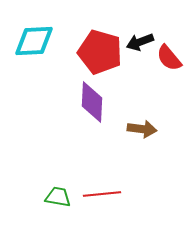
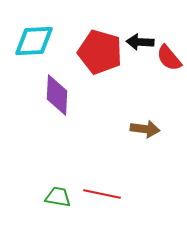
black arrow: rotated 24 degrees clockwise
purple diamond: moved 35 px left, 7 px up
brown arrow: moved 3 px right
red line: rotated 18 degrees clockwise
